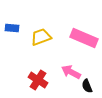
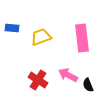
pink rectangle: moved 2 px left; rotated 60 degrees clockwise
pink arrow: moved 3 px left, 3 px down
black semicircle: moved 1 px right, 1 px up
